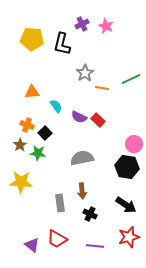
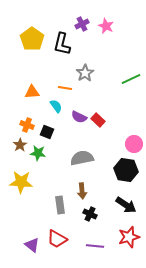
yellow pentagon: rotated 30 degrees clockwise
orange line: moved 37 px left
black square: moved 2 px right, 1 px up; rotated 24 degrees counterclockwise
black hexagon: moved 1 px left, 3 px down
gray rectangle: moved 2 px down
